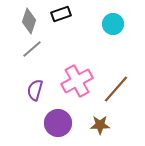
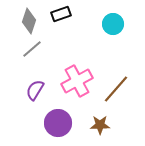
purple semicircle: rotated 15 degrees clockwise
